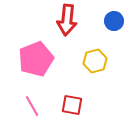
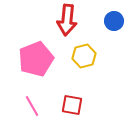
yellow hexagon: moved 11 px left, 5 px up
